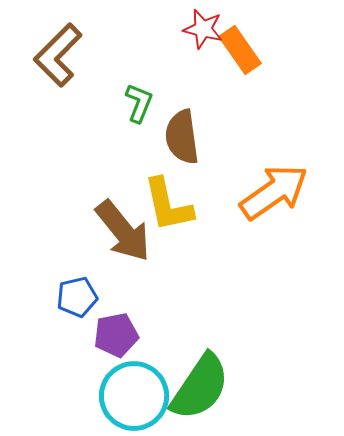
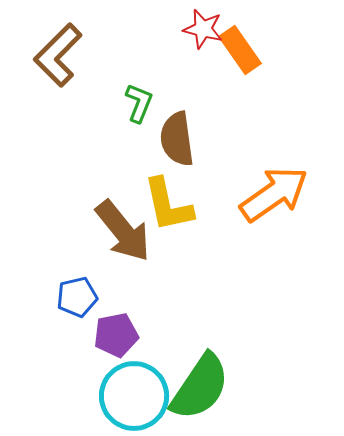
brown semicircle: moved 5 px left, 2 px down
orange arrow: moved 2 px down
